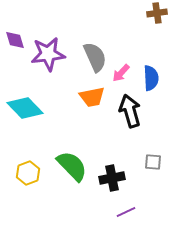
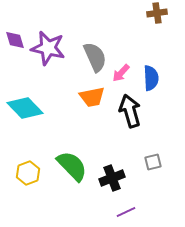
purple star: moved 6 px up; rotated 20 degrees clockwise
gray square: rotated 18 degrees counterclockwise
black cross: rotated 10 degrees counterclockwise
